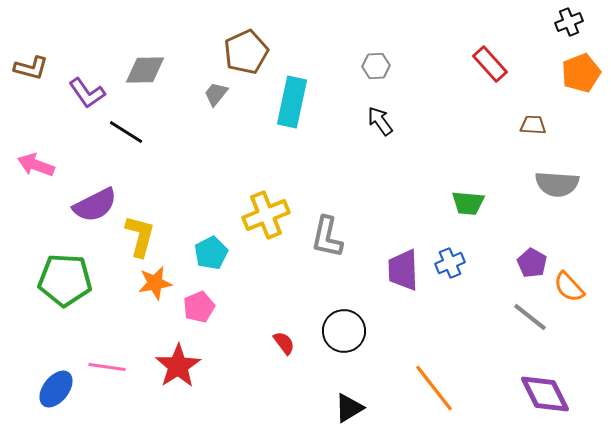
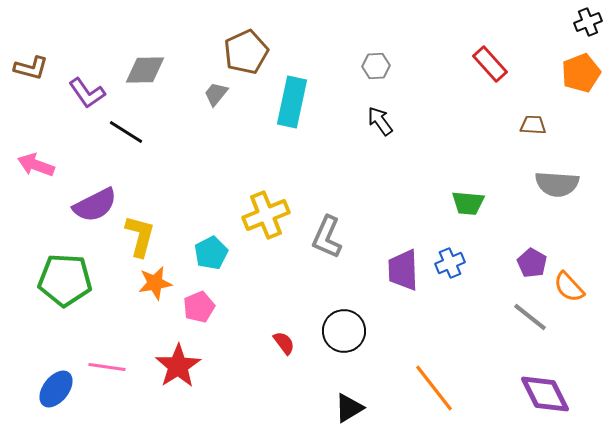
black cross: moved 19 px right
gray L-shape: rotated 12 degrees clockwise
